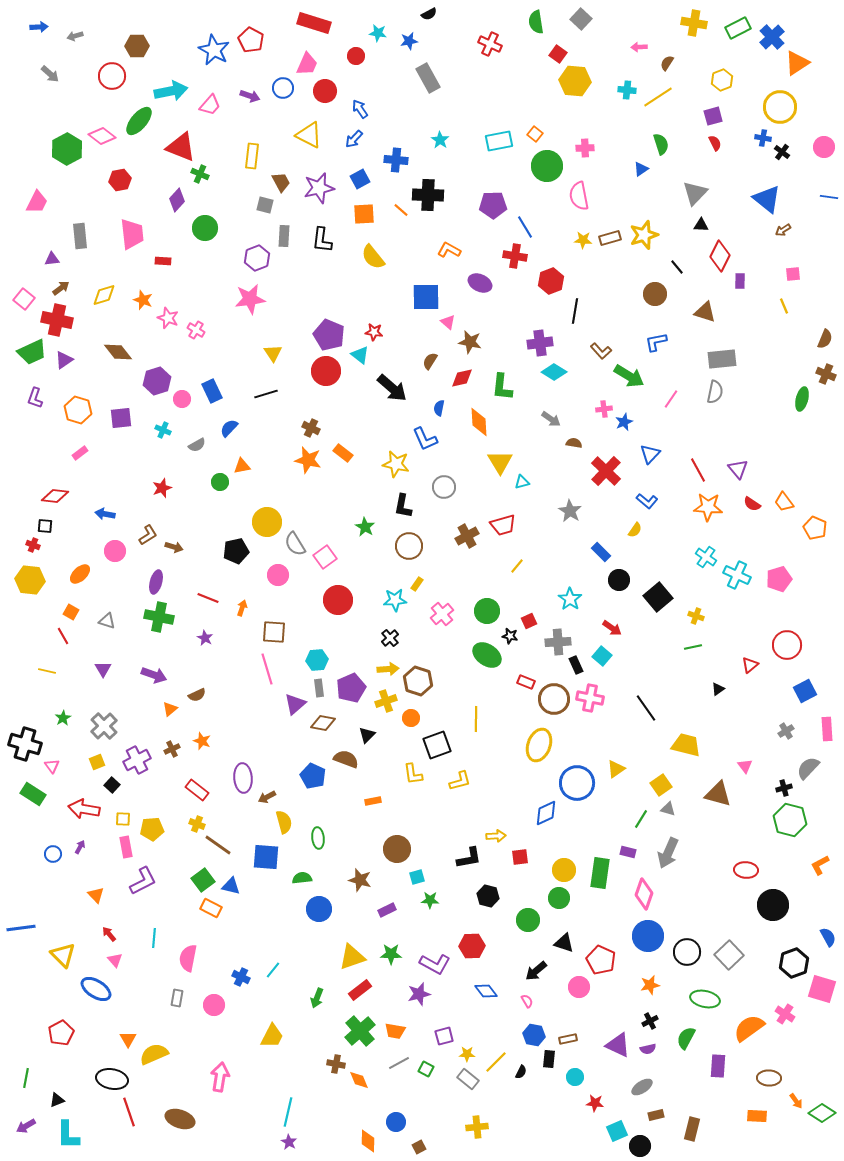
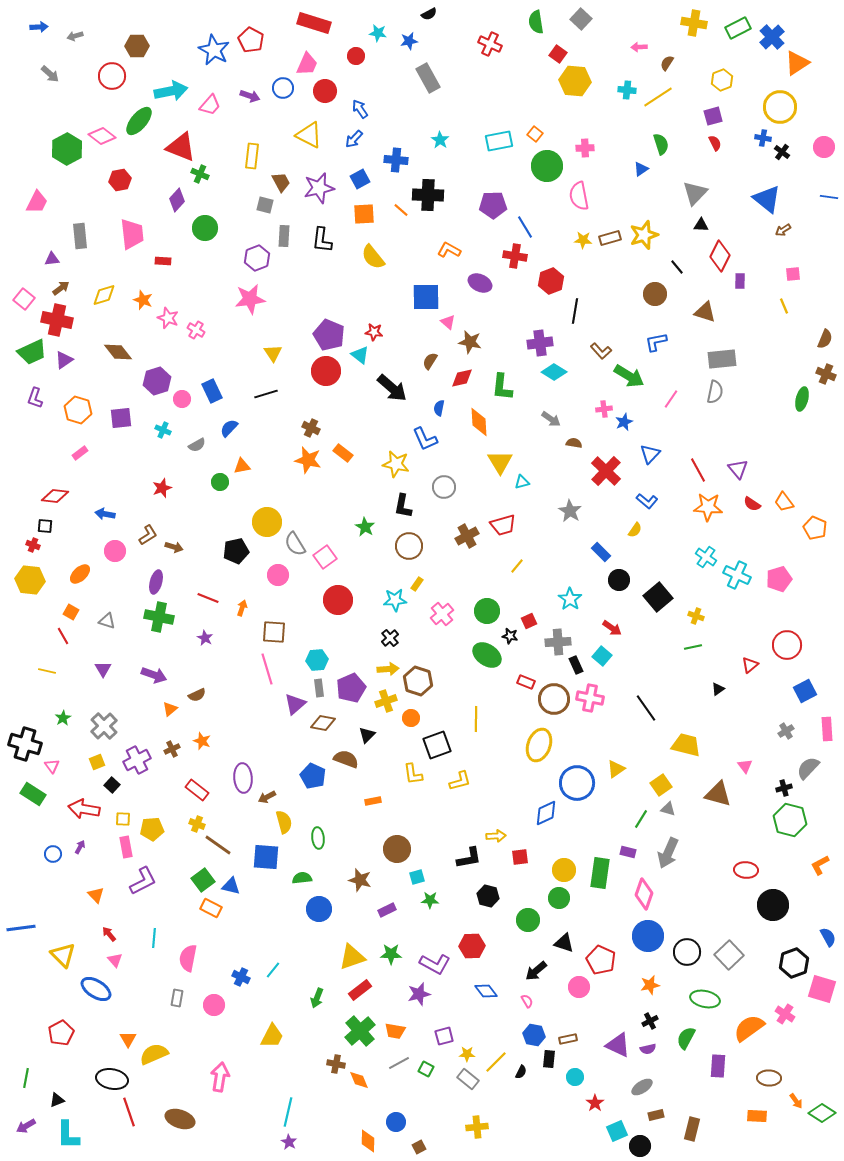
red star at (595, 1103): rotated 30 degrees clockwise
